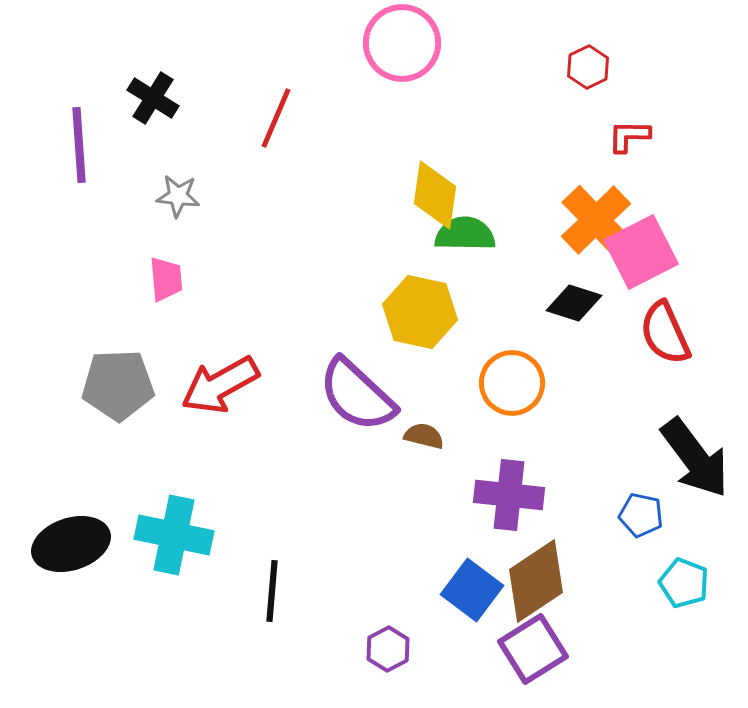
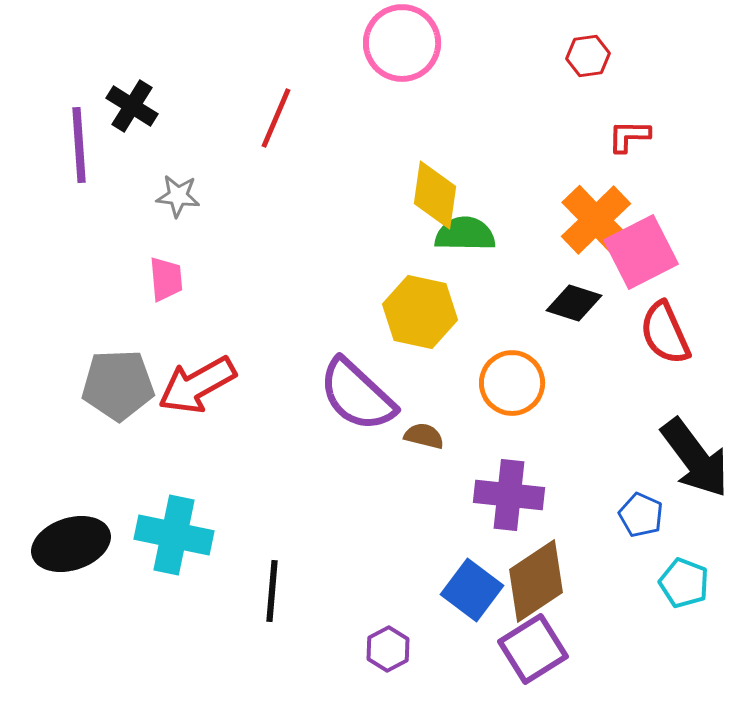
red hexagon: moved 11 px up; rotated 18 degrees clockwise
black cross: moved 21 px left, 8 px down
red arrow: moved 23 px left
blue pentagon: rotated 12 degrees clockwise
